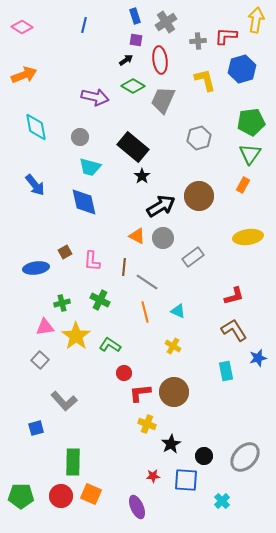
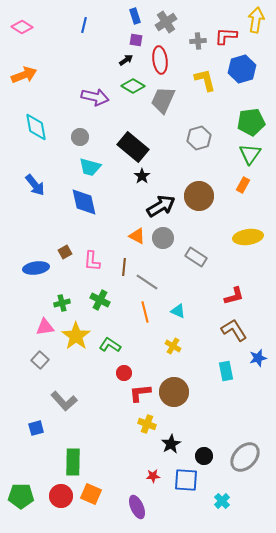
gray rectangle at (193, 257): moved 3 px right; rotated 70 degrees clockwise
